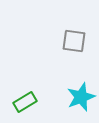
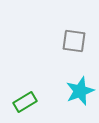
cyan star: moved 1 px left, 6 px up
